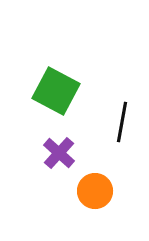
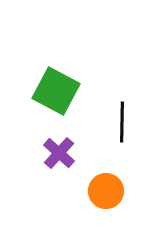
black line: rotated 9 degrees counterclockwise
orange circle: moved 11 px right
